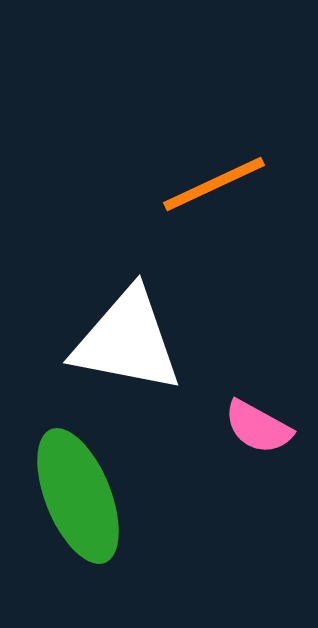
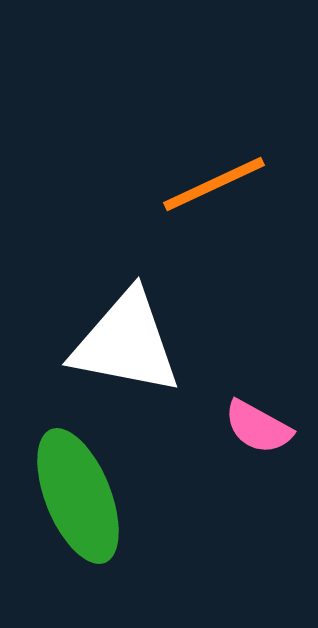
white triangle: moved 1 px left, 2 px down
